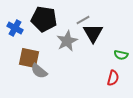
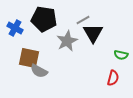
gray semicircle: rotated 12 degrees counterclockwise
